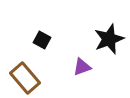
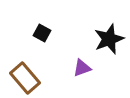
black square: moved 7 px up
purple triangle: moved 1 px down
